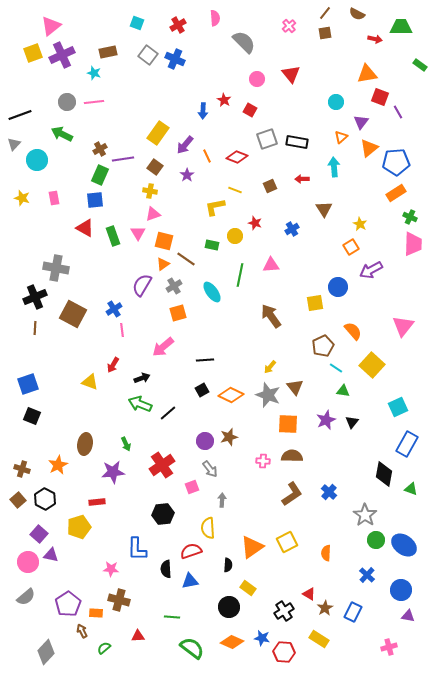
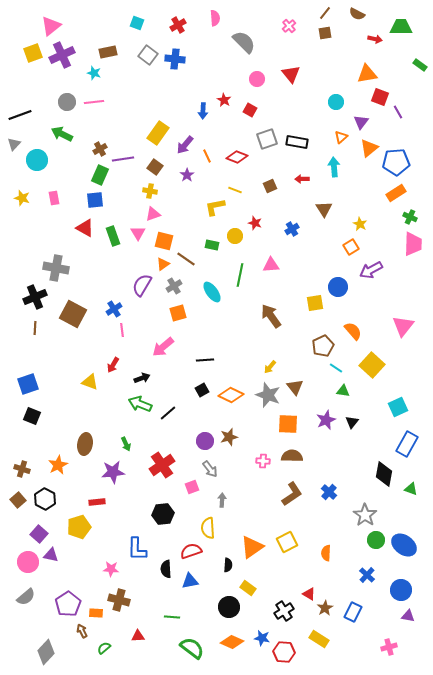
blue cross at (175, 59): rotated 18 degrees counterclockwise
